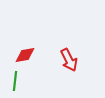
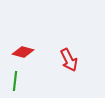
red diamond: moved 2 px left, 3 px up; rotated 25 degrees clockwise
